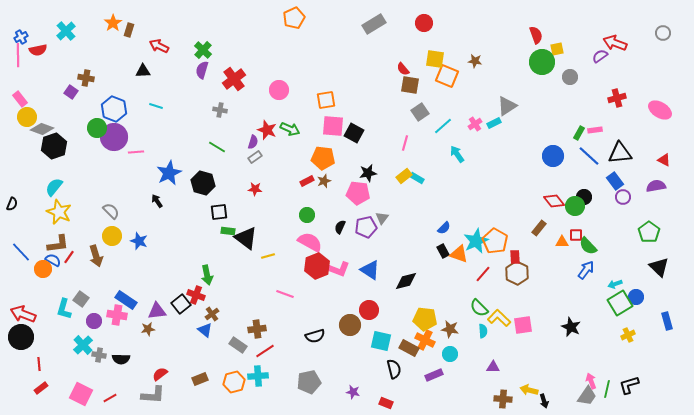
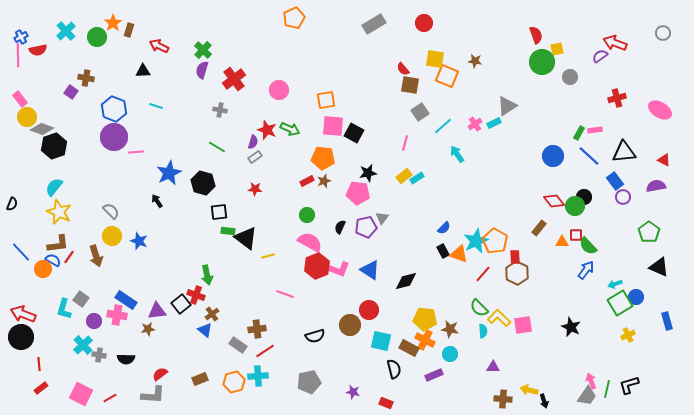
green circle at (97, 128): moved 91 px up
black triangle at (620, 153): moved 4 px right, 1 px up
cyan rectangle at (417, 178): rotated 64 degrees counterclockwise
black triangle at (659, 267): rotated 20 degrees counterclockwise
black semicircle at (121, 359): moved 5 px right
